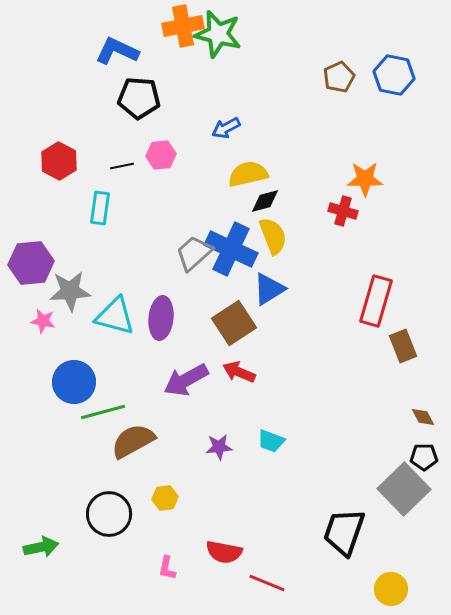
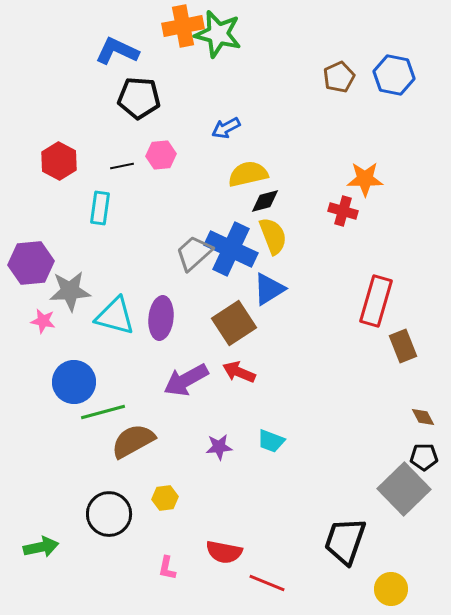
black trapezoid at (344, 532): moved 1 px right, 9 px down
